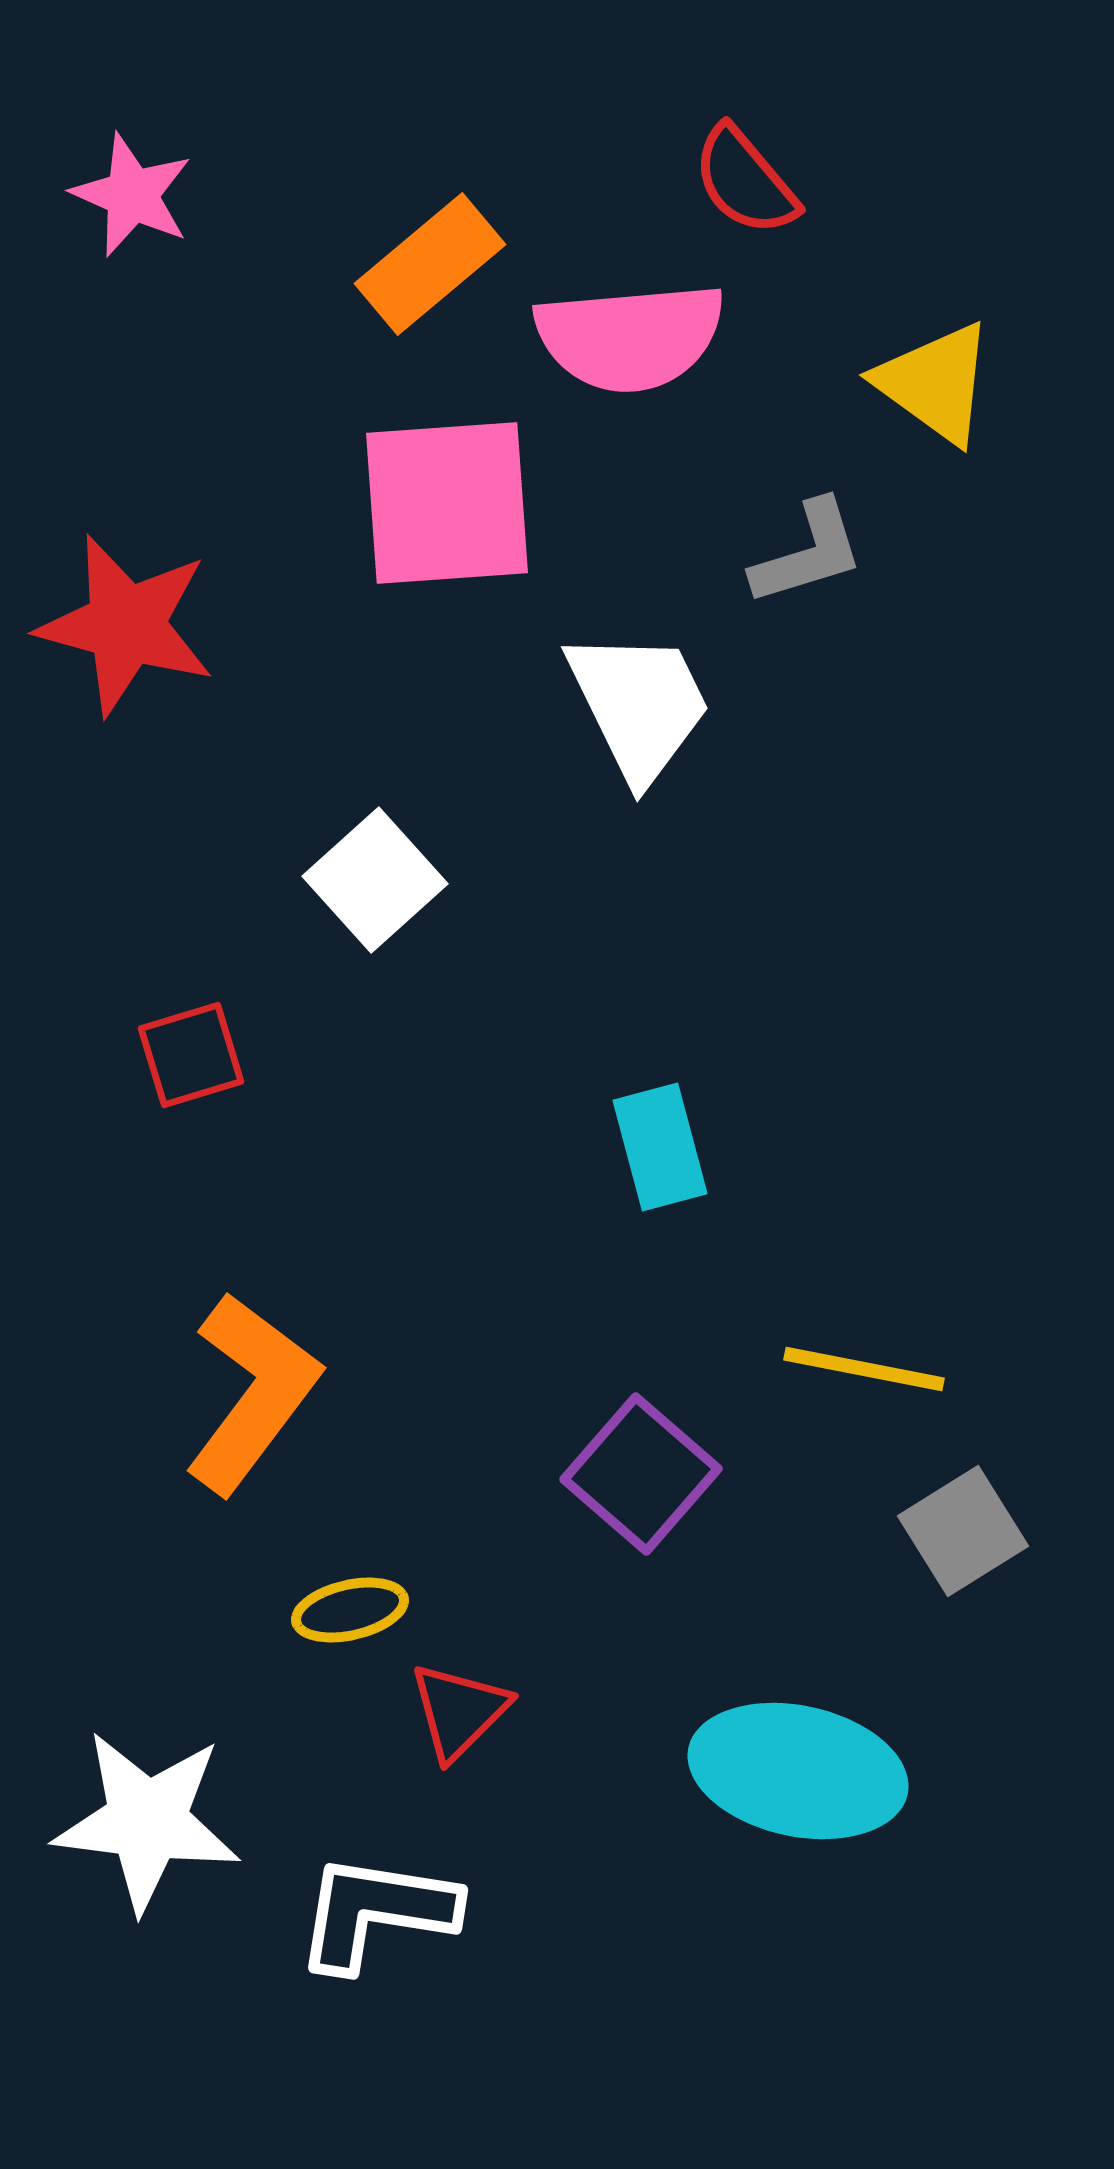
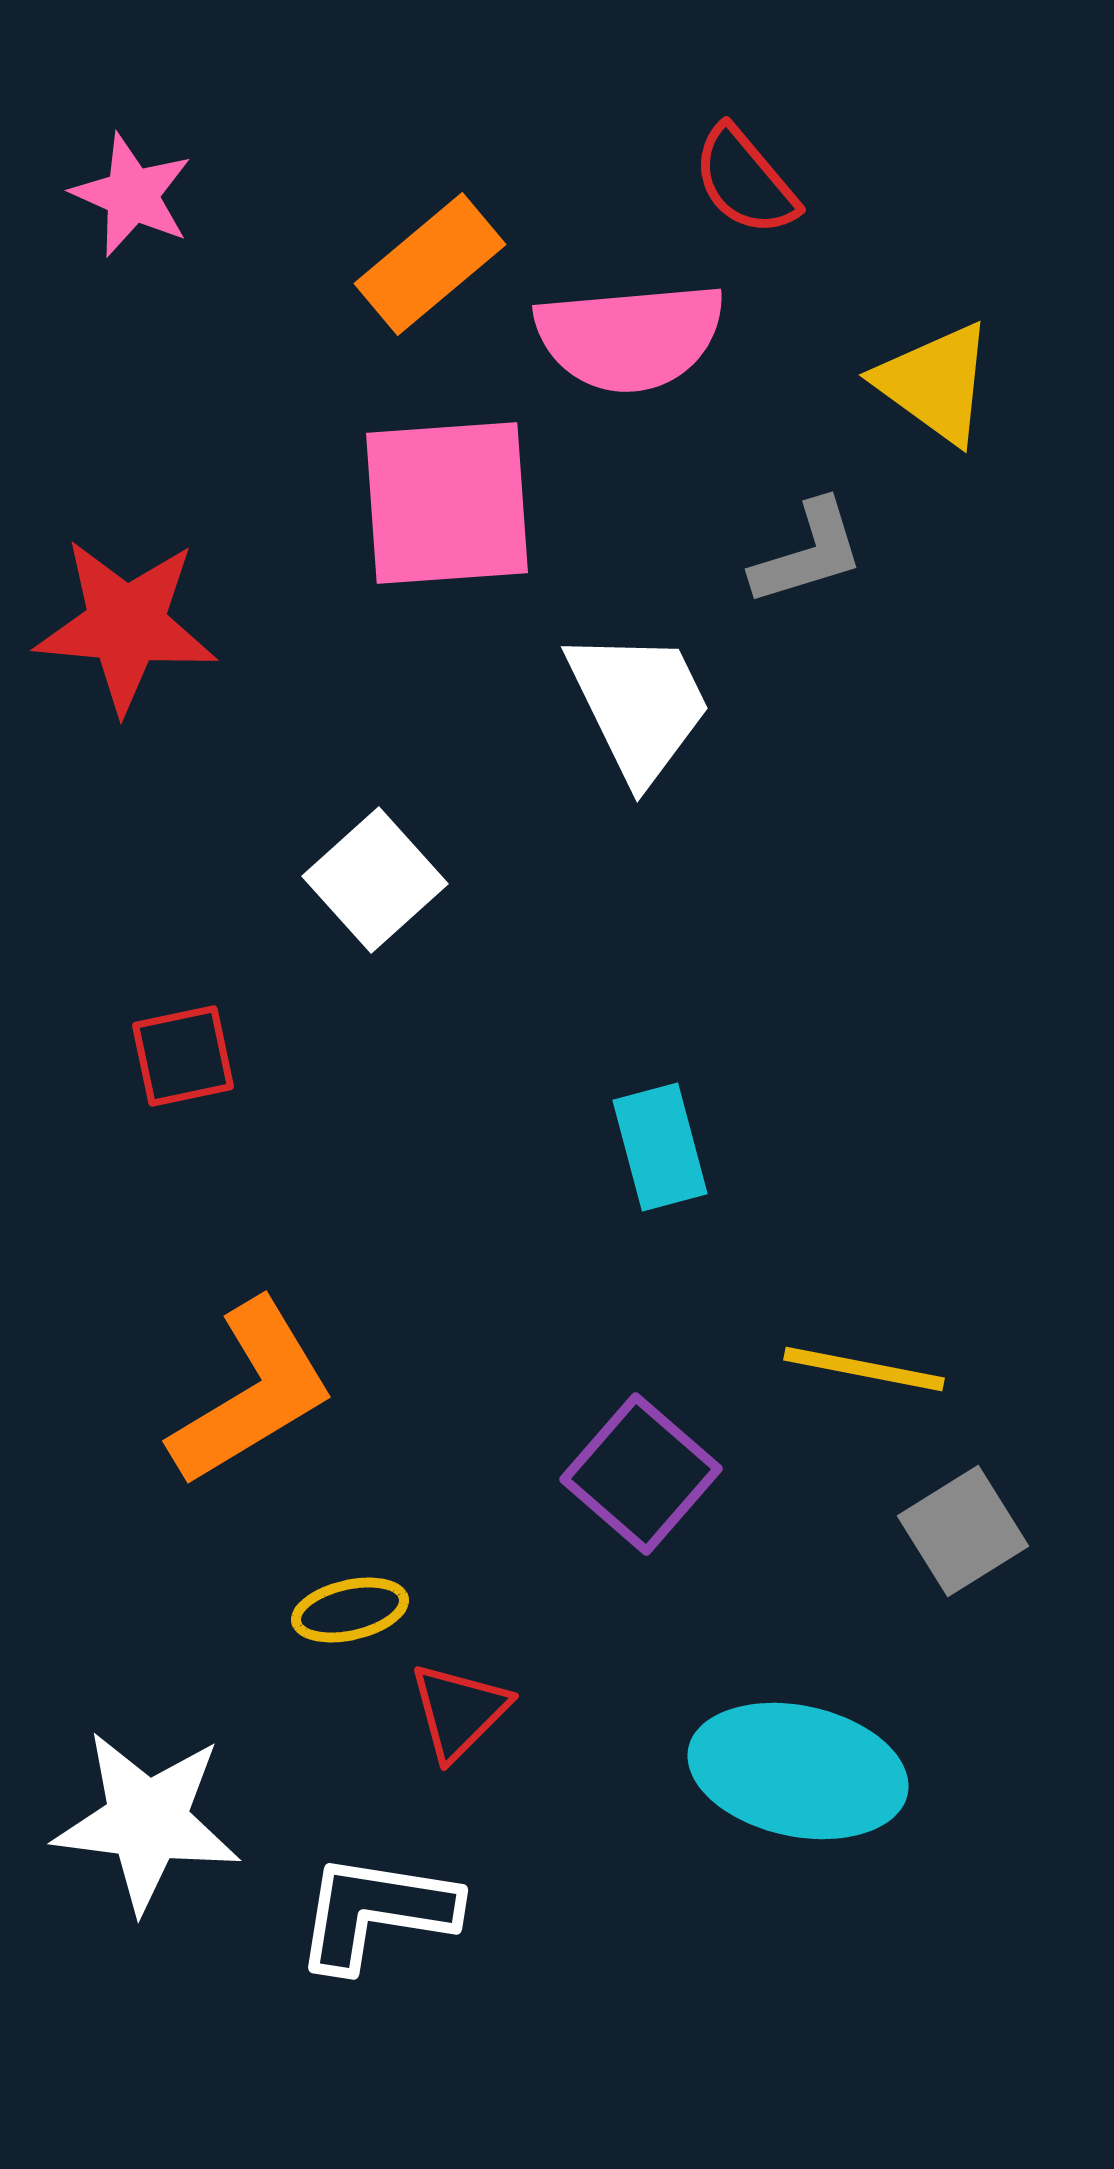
red star: rotated 10 degrees counterclockwise
red square: moved 8 px left, 1 px down; rotated 5 degrees clockwise
orange L-shape: rotated 22 degrees clockwise
